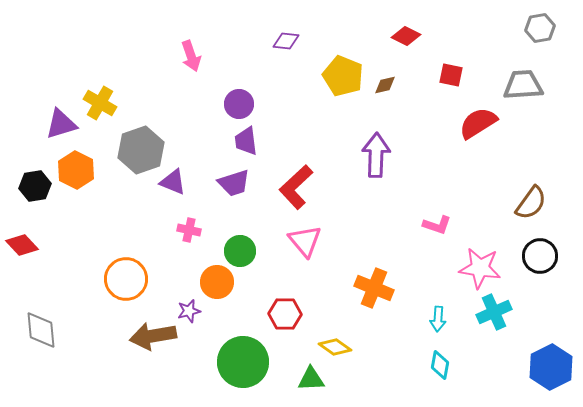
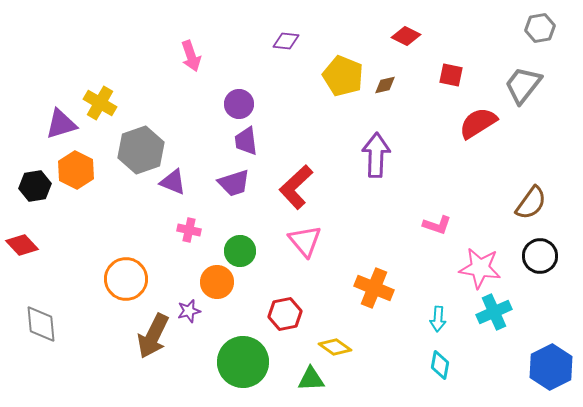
gray trapezoid at (523, 85): rotated 48 degrees counterclockwise
red hexagon at (285, 314): rotated 12 degrees counterclockwise
gray diamond at (41, 330): moved 6 px up
brown arrow at (153, 336): rotated 54 degrees counterclockwise
